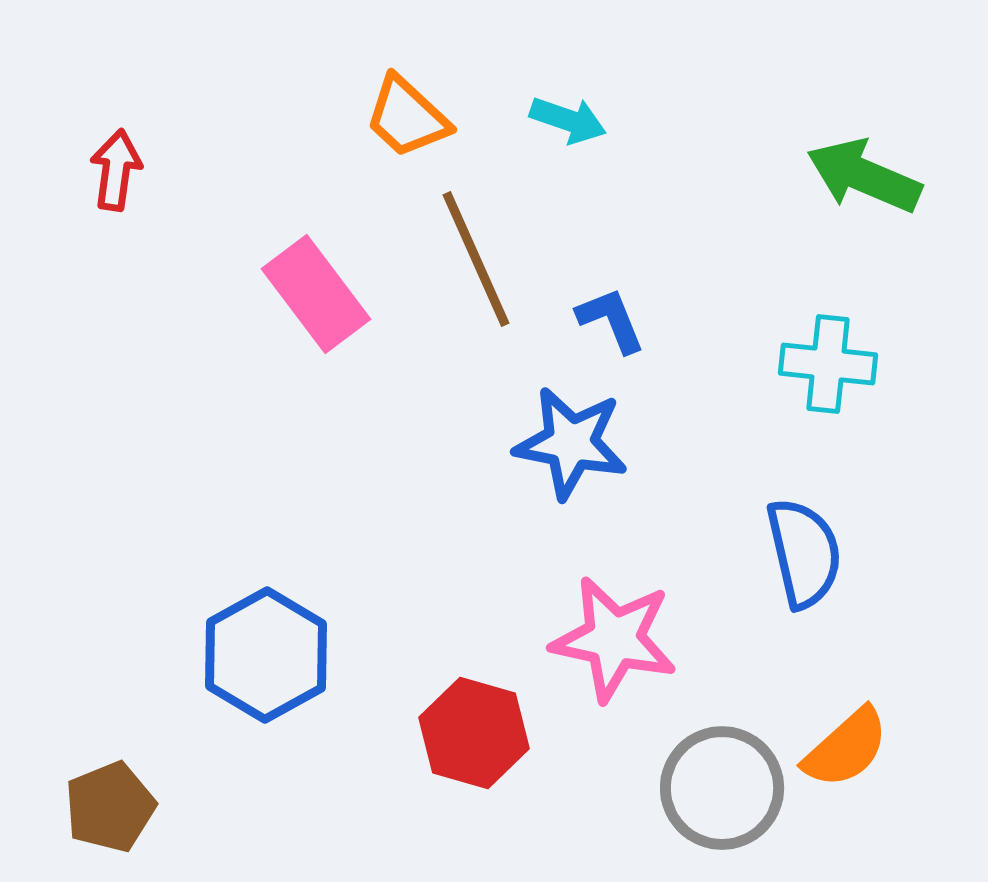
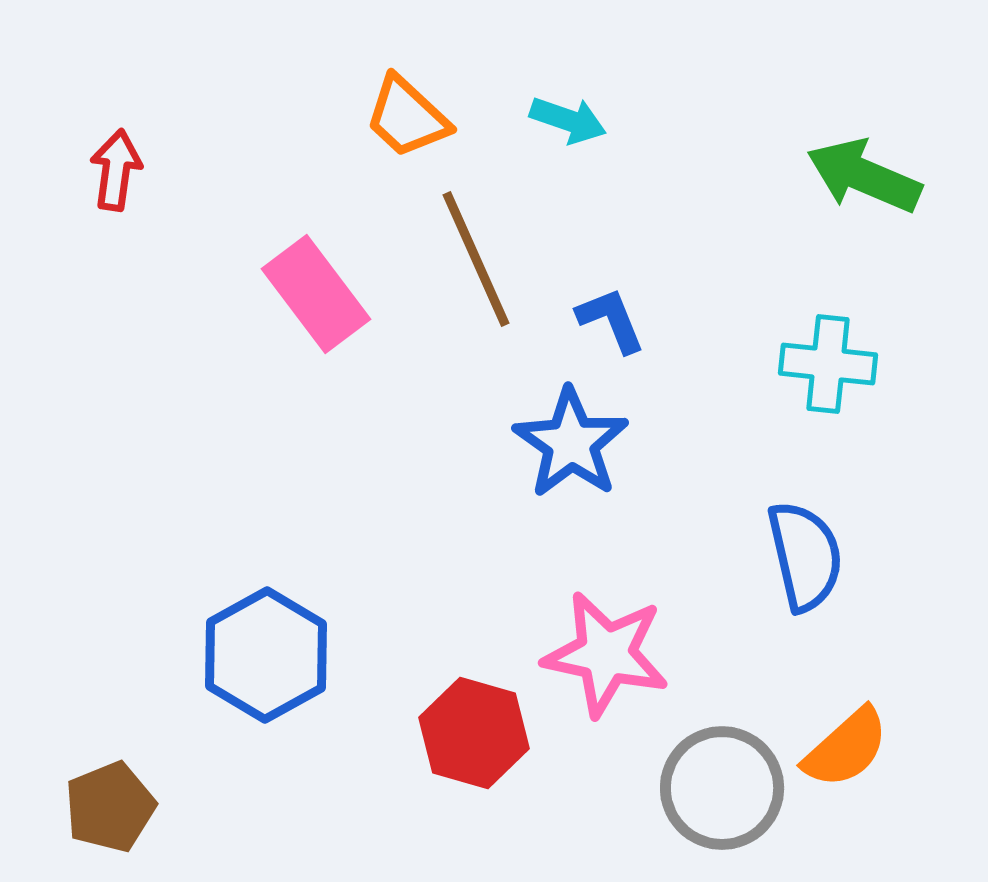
blue star: rotated 24 degrees clockwise
blue semicircle: moved 1 px right, 3 px down
pink star: moved 8 px left, 15 px down
